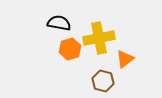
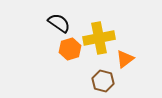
black semicircle: rotated 25 degrees clockwise
